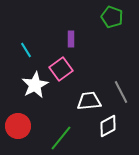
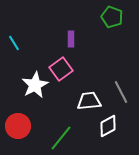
cyan line: moved 12 px left, 7 px up
